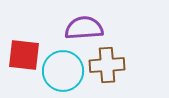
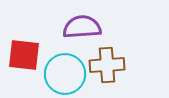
purple semicircle: moved 2 px left, 1 px up
cyan circle: moved 2 px right, 3 px down
